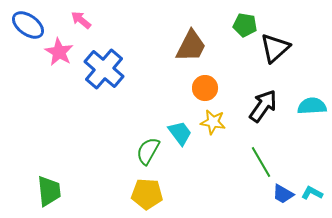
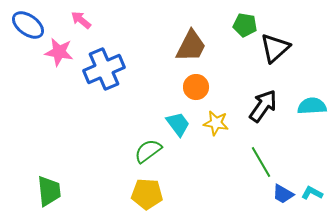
pink star: rotated 20 degrees counterclockwise
blue cross: rotated 27 degrees clockwise
orange circle: moved 9 px left, 1 px up
yellow star: moved 3 px right, 1 px down
cyan trapezoid: moved 2 px left, 9 px up
green semicircle: rotated 24 degrees clockwise
